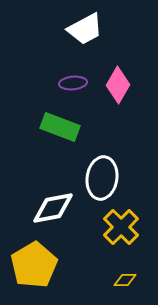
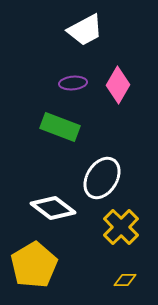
white trapezoid: moved 1 px down
white ellipse: rotated 24 degrees clockwise
white diamond: rotated 48 degrees clockwise
